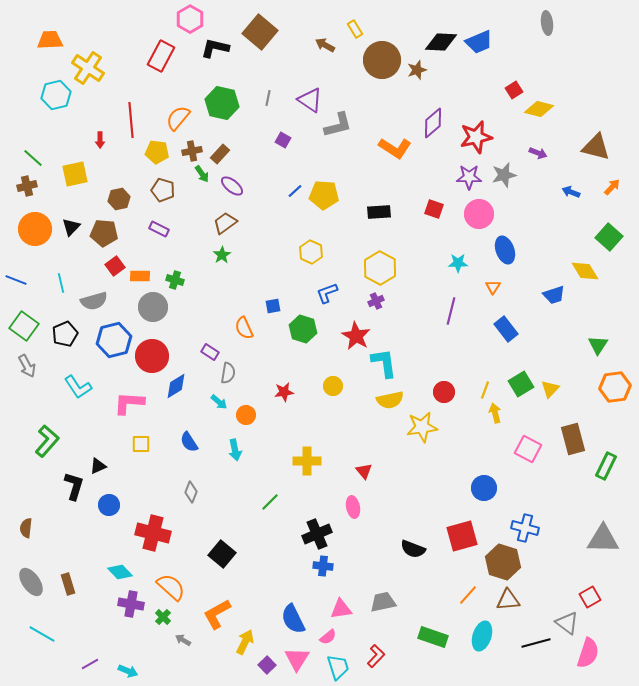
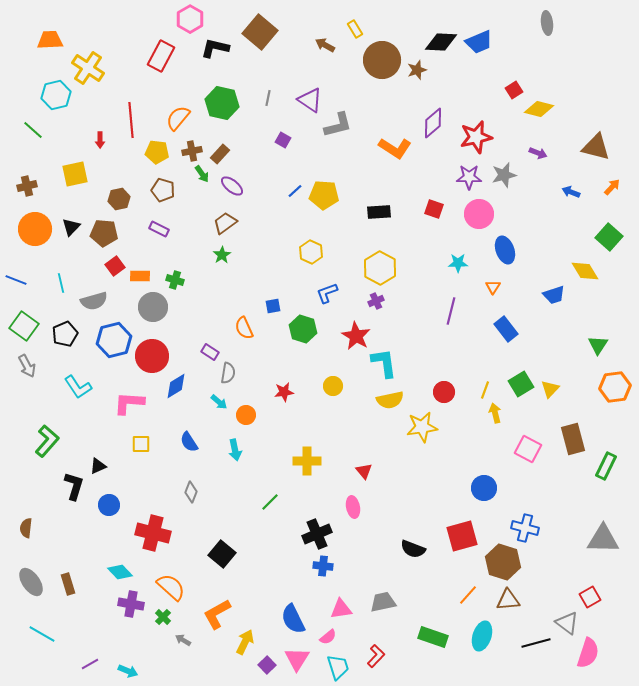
green line at (33, 158): moved 28 px up
